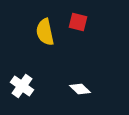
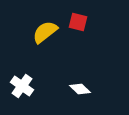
yellow semicircle: rotated 64 degrees clockwise
